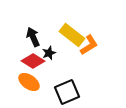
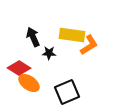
yellow rectangle: rotated 30 degrees counterclockwise
black star: rotated 24 degrees clockwise
red diamond: moved 14 px left, 7 px down
orange ellipse: moved 1 px down
